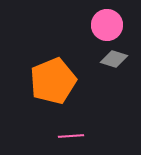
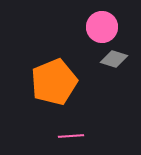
pink circle: moved 5 px left, 2 px down
orange pentagon: moved 1 px right, 1 px down
